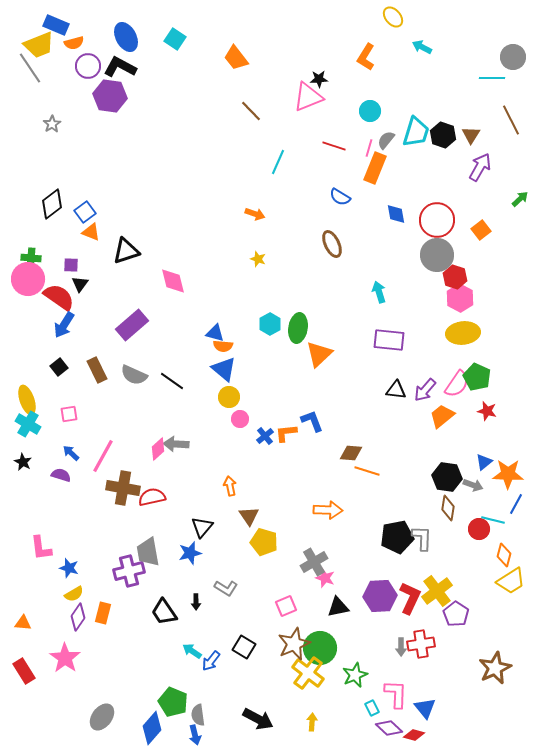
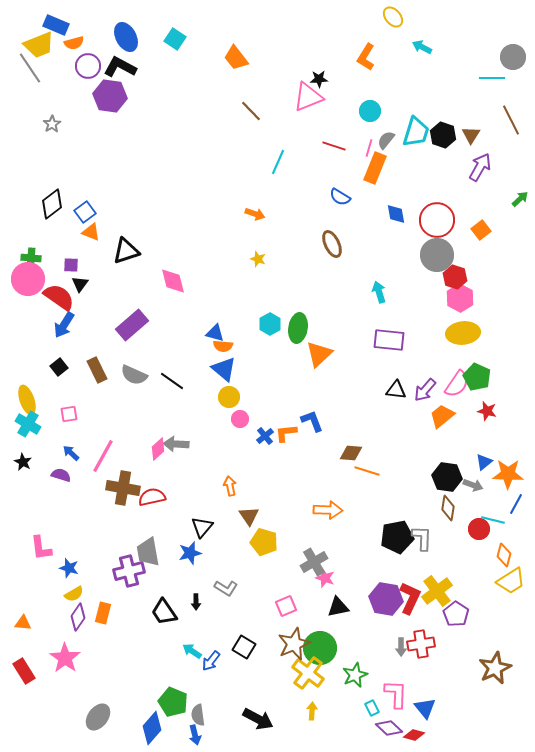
purple hexagon at (380, 596): moved 6 px right, 3 px down; rotated 12 degrees clockwise
gray ellipse at (102, 717): moved 4 px left
yellow arrow at (312, 722): moved 11 px up
